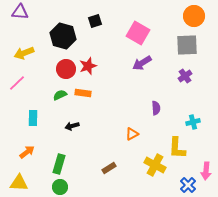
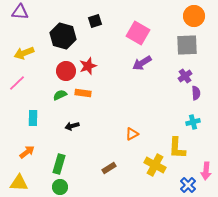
red circle: moved 2 px down
purple semicircle: moved 40 px right, 15 px up
